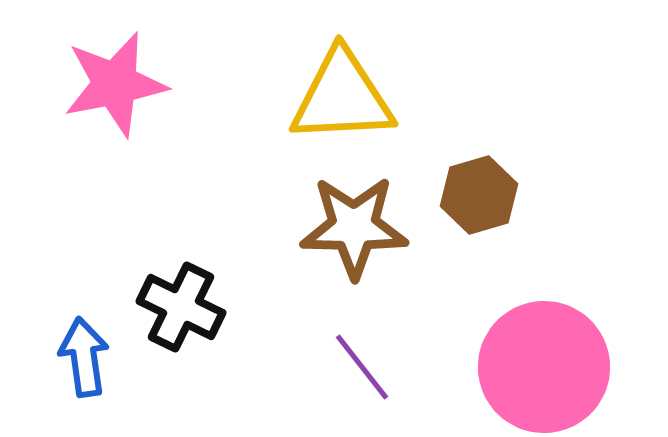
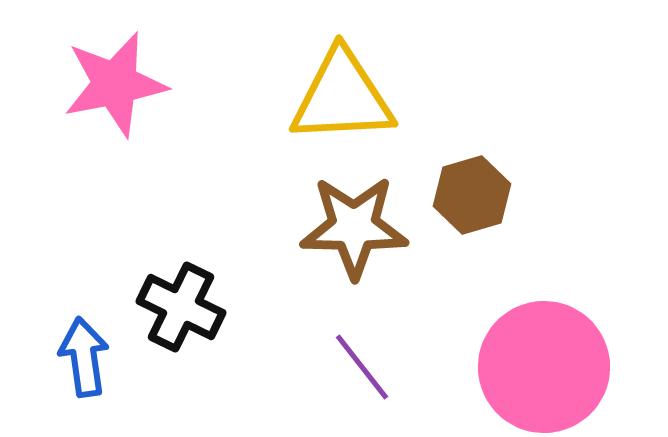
brown hexagon: moved 7 px left
